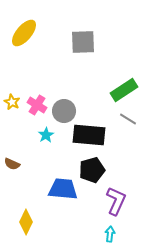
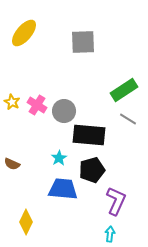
cyan star: moved 13 px right, 23 px down
